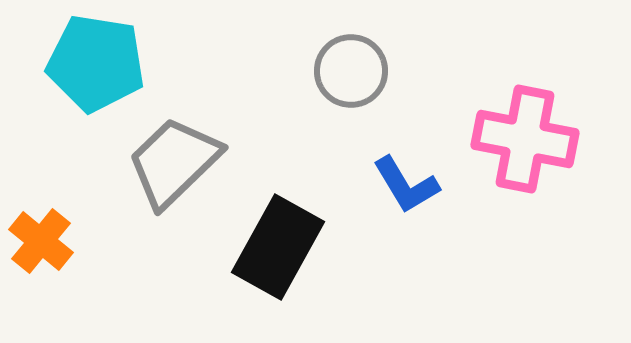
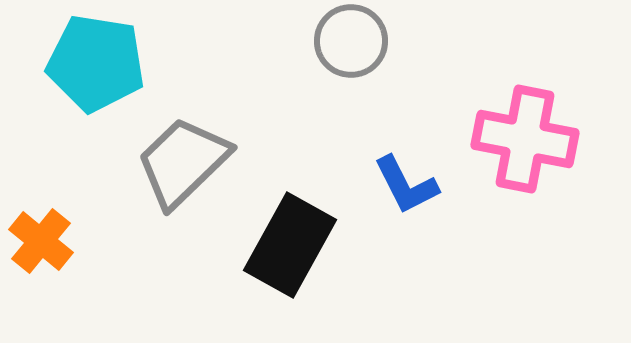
gray circle: moved 30 px up
gray trapezoid: moved 9 px right
blue L-shape: rotated 4 degrees clockwise
black rectangle: moved 12 px right, 2 px up
